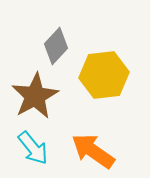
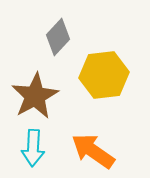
gray diamond: moved 2 px right, 9 px up
cyan arrow: rotated 42 degrees clockwise
